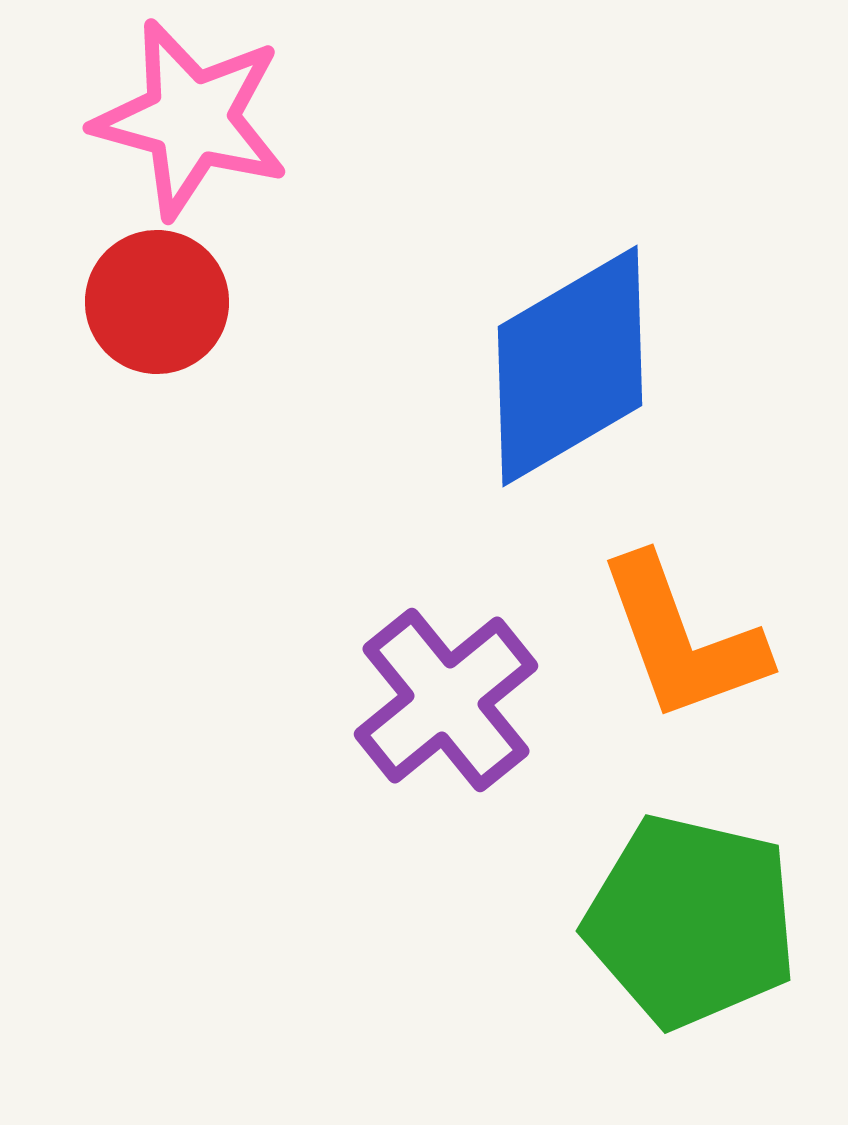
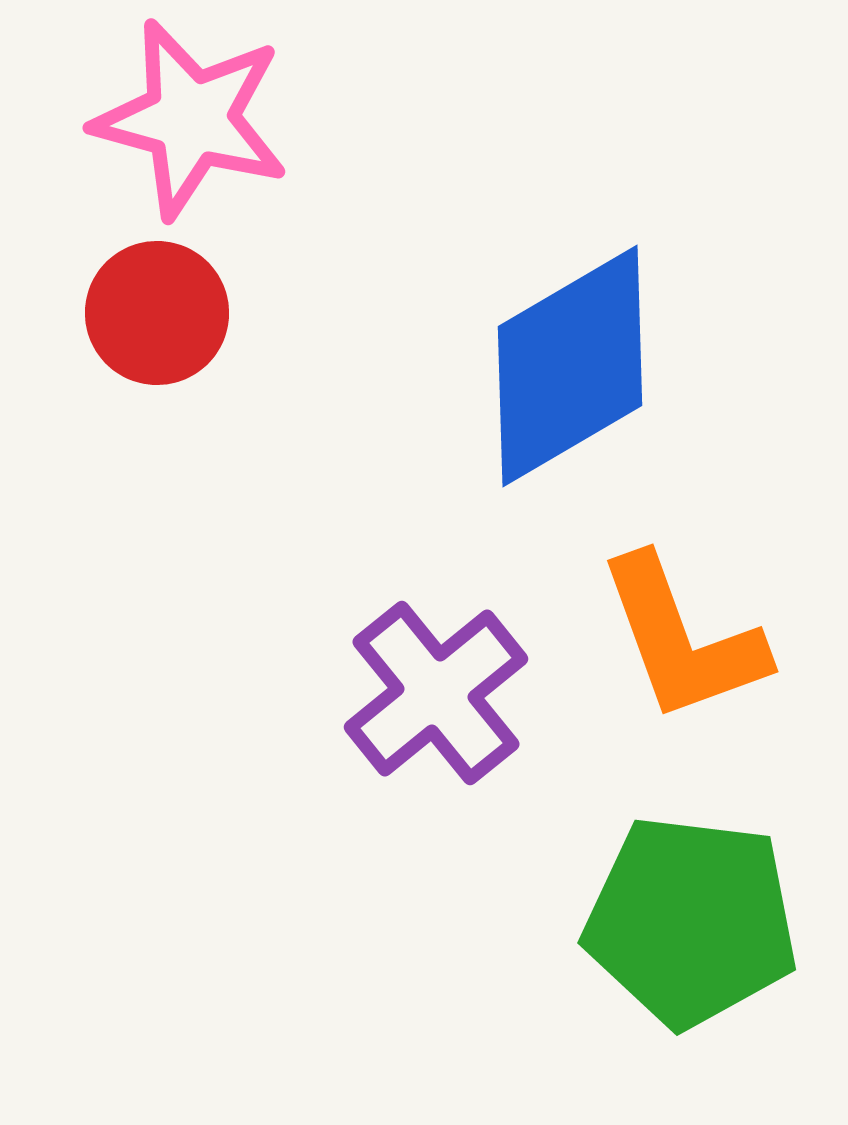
red circle: moved 11 px down
purple cross: moved 10 px left, 7 px up
green pentagon: rotated 6 degrees counterclockwise
